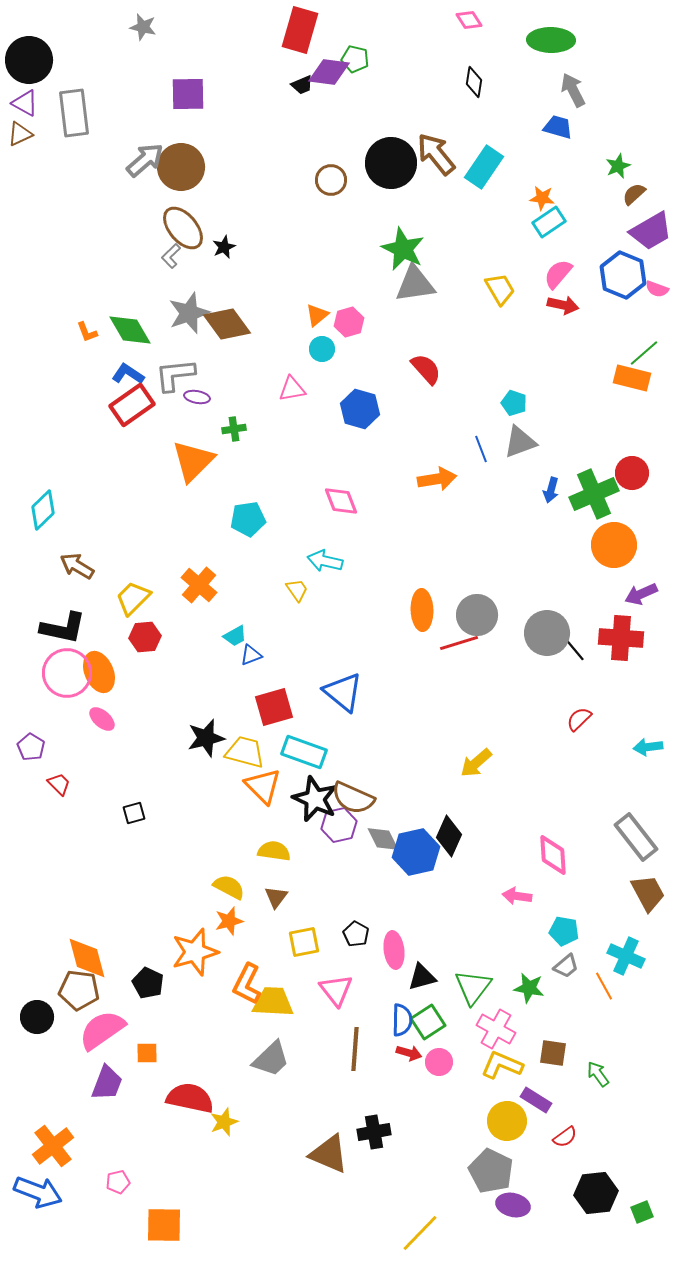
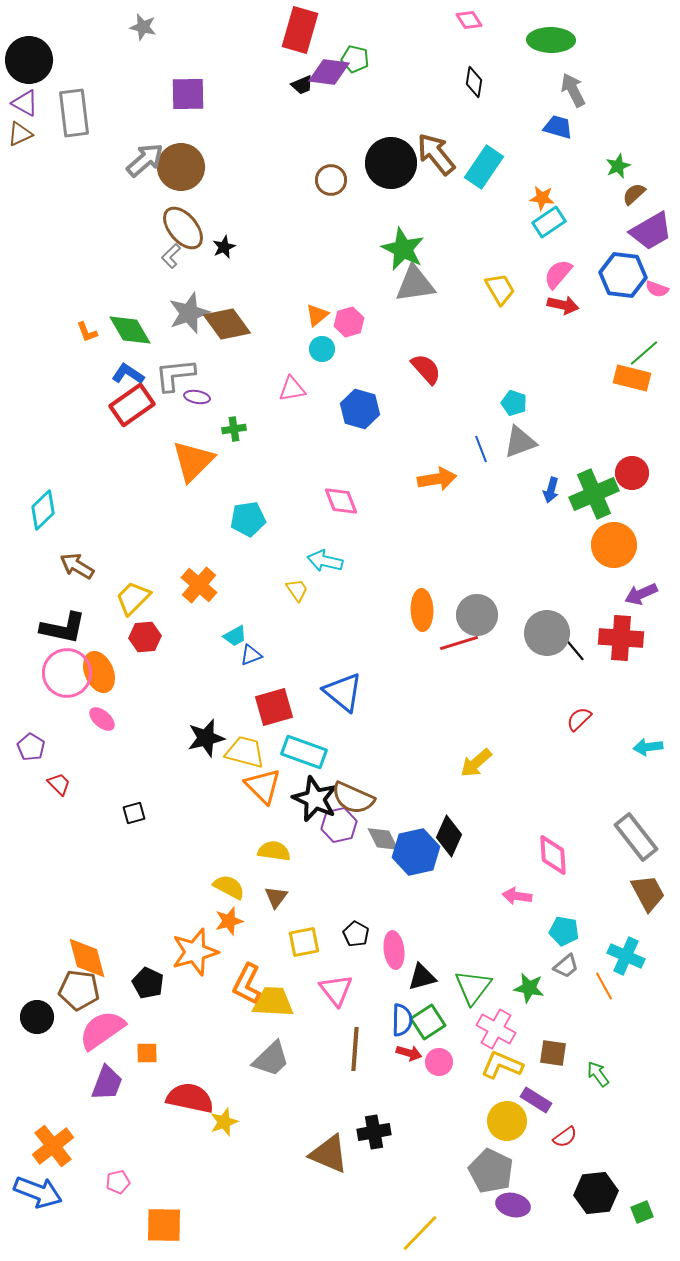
blue hexagon at (623, 275): rotated 15 degrees counterclockwise
